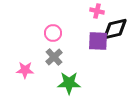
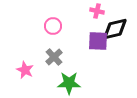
pink circle: moved 7 px up
pink star: rotated 24 degrees clockwise
